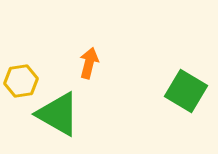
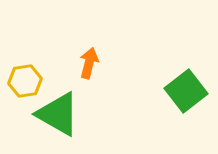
yellow hexagon: moved 4 px right
green square: rotated 21 degrees clockwise
